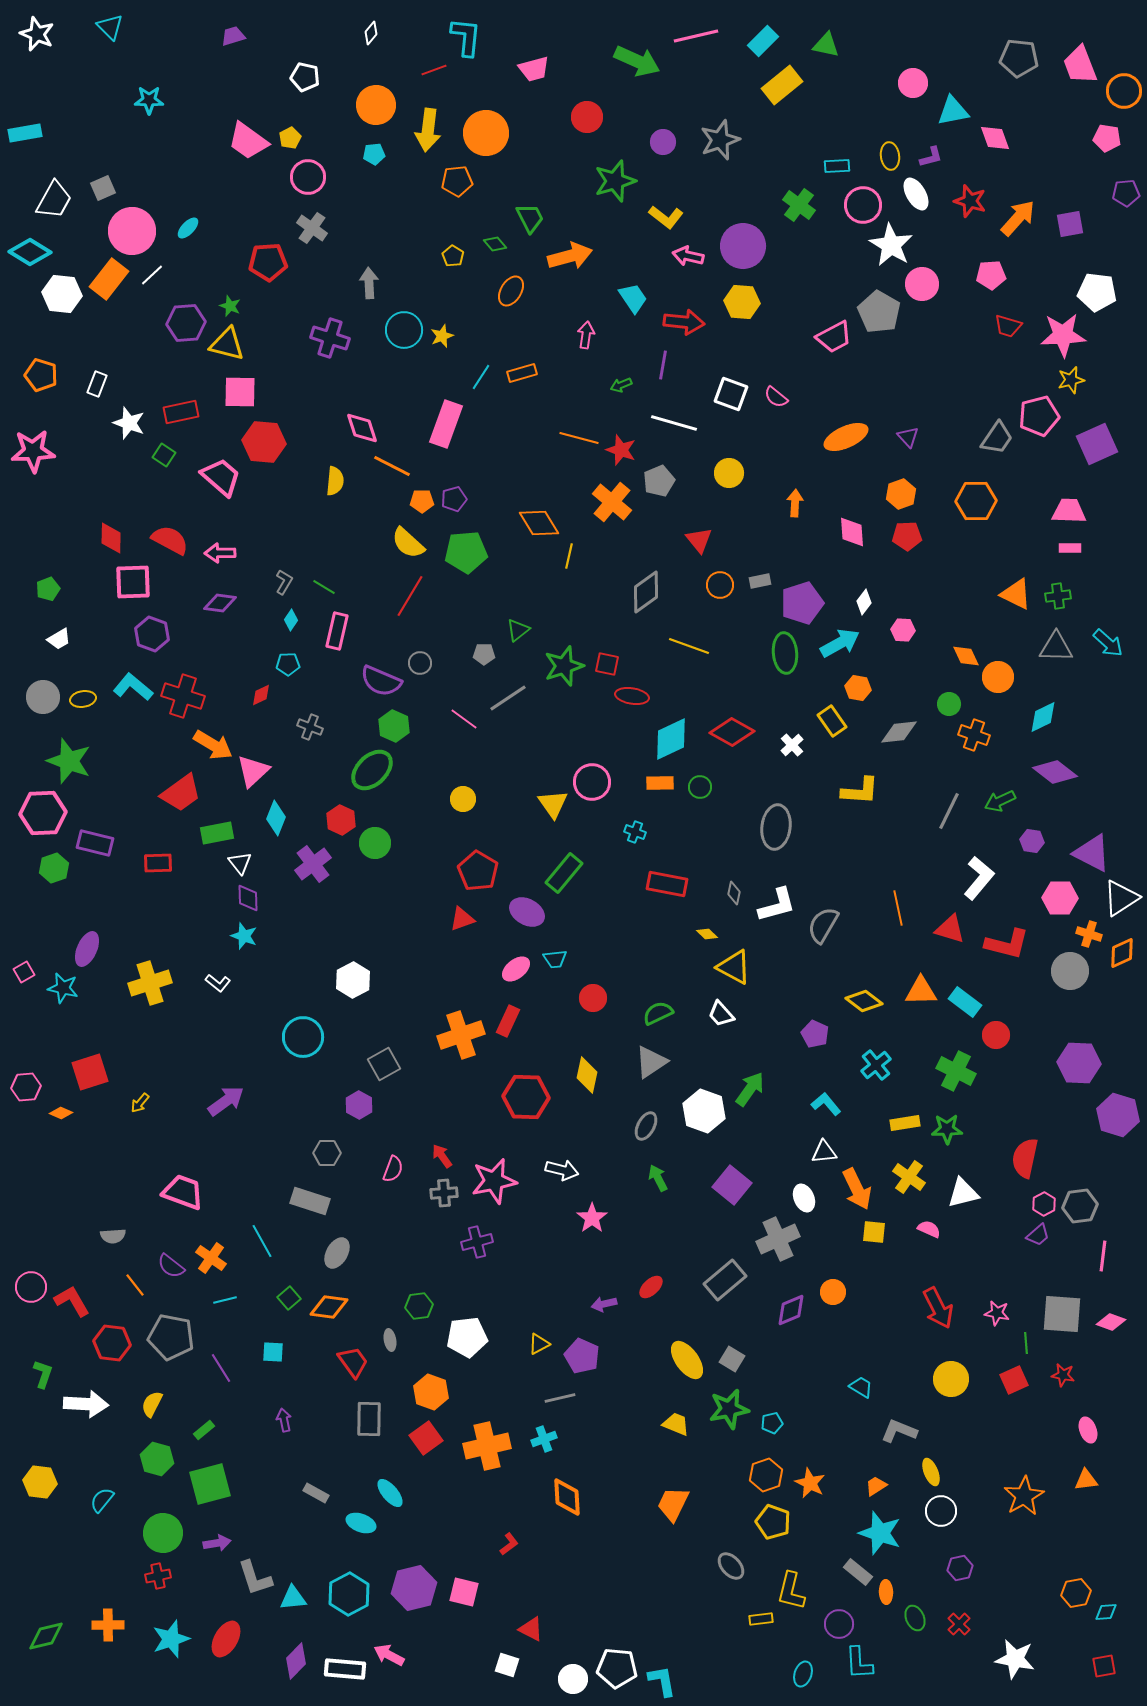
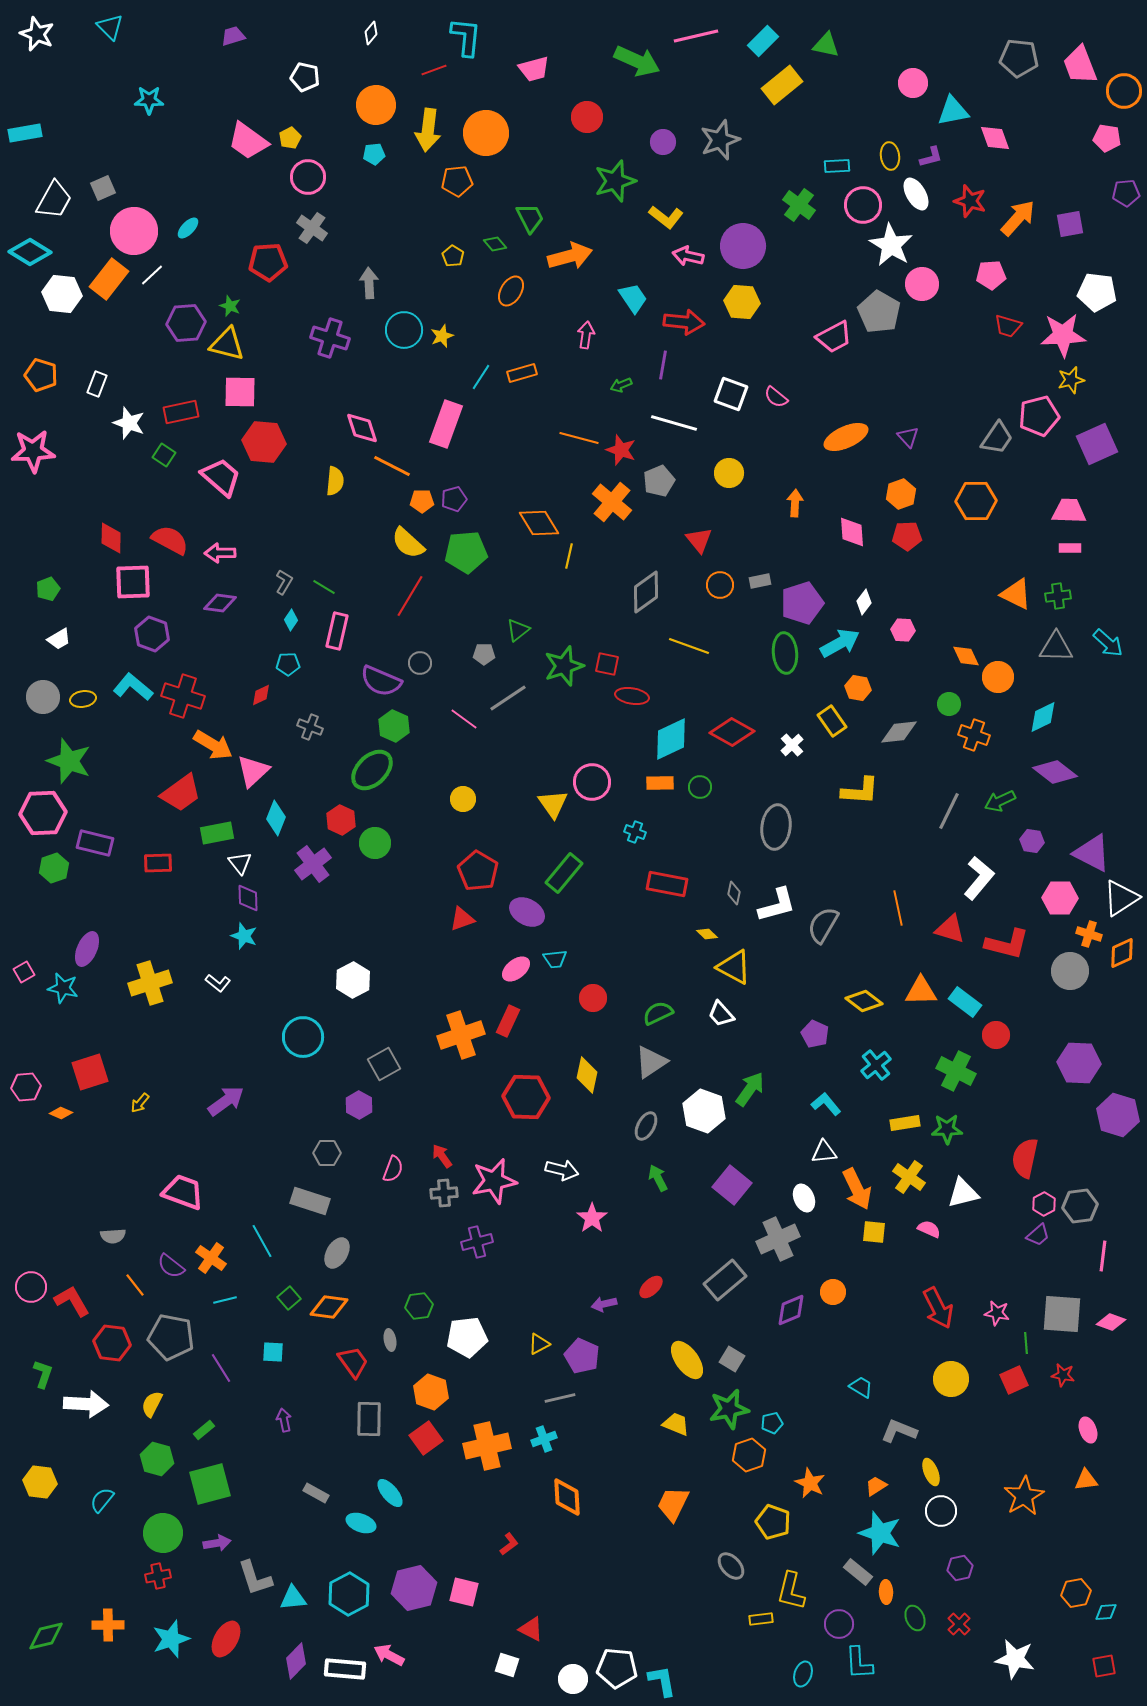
pink circle at (132, 231): moved 2 px right
orange hexagon at (766, 1475): moved 17 px left, 20 px up
